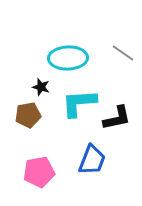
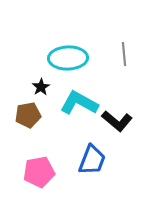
gray line: moved 1 px right, 1 px down; rotated 50 degrees clockwise
black star: rotated 24 degrees clockwise
cyan L-shape: rotated 33 degrees clockwise
black L-shape: moved 3 px down; rotated 52 degrees clockwise
